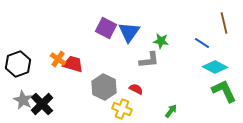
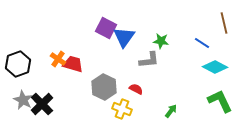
blue triangle: moved 5 px left, 5 px down
green L-shape: moved 4 px left, 10 px down
